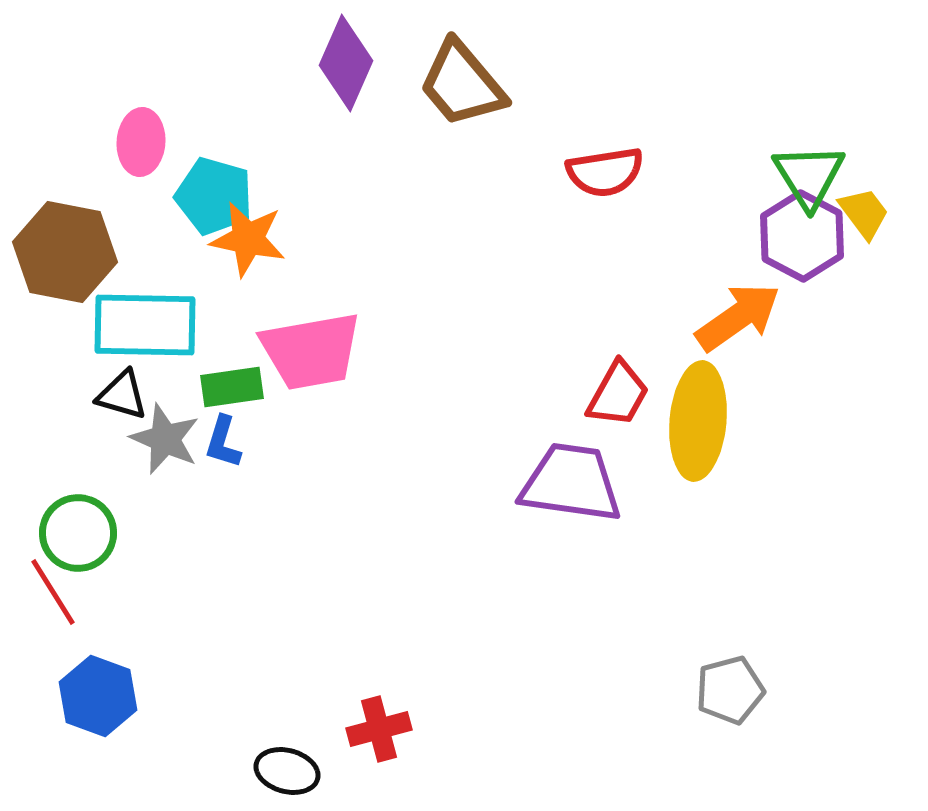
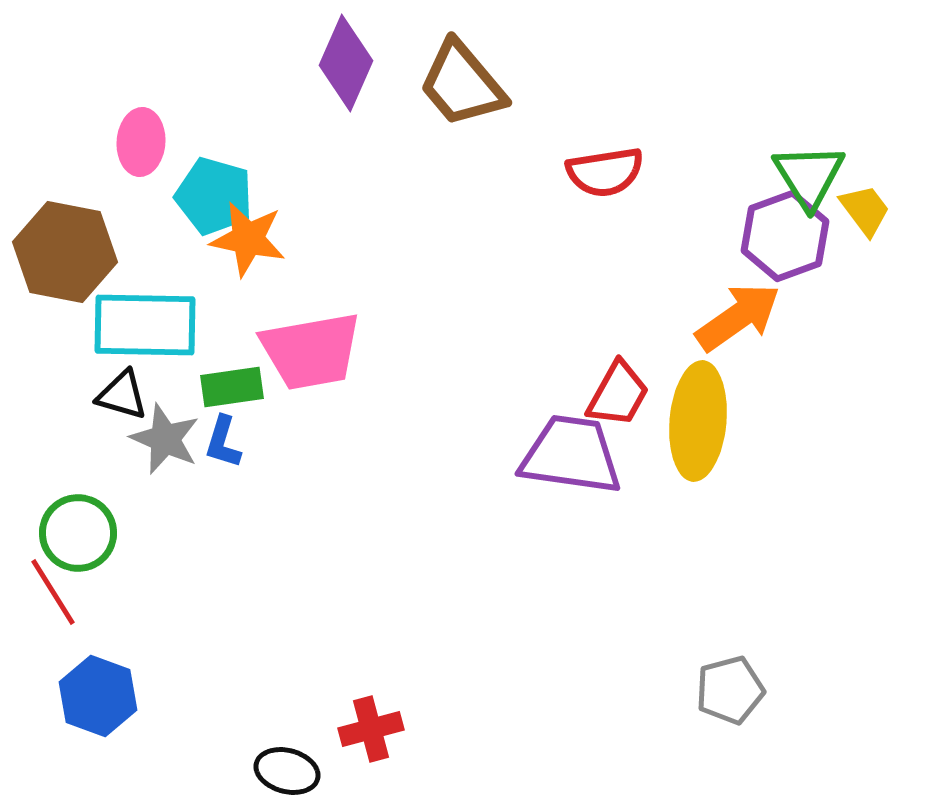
yellow trapezoid: moved 1 px right, 3 px up
purple hexagon: moved 17 px left; rotated 12 degrees clockwise
purple trapezoid: moved 28 px up
red cross: moved 8 px left
